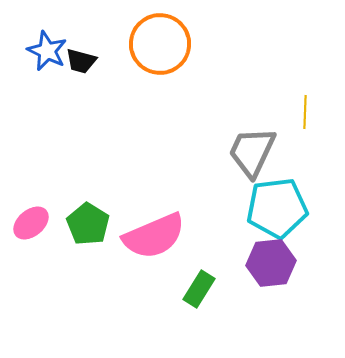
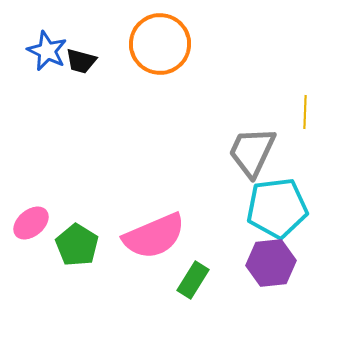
green pentagon: moved 11 px left, 21 px down
green rectangle: moved 6 px left, 9 px up
